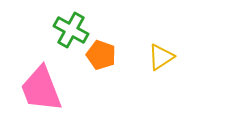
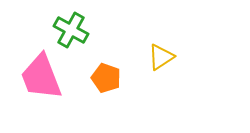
orange pentagon: moved 5 px right, 23 px down
pink trapezoid: moved 12 px up
